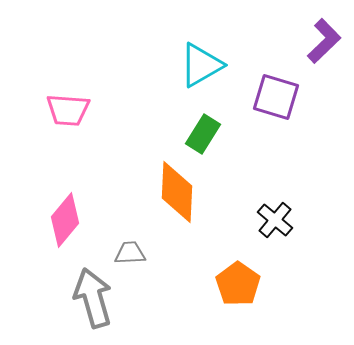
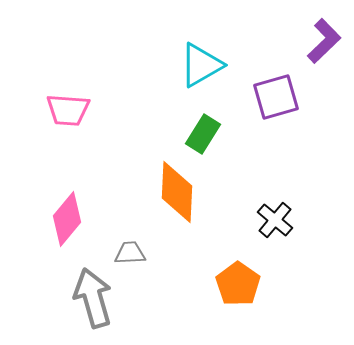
purple square: rotated 33 degrees counterclockwise
pink diamond: moved 2 px right, 1 px up
